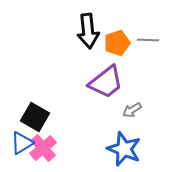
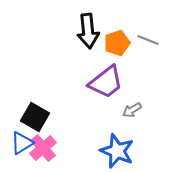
gray line: rotated 20 degrees clockwise
blue star: moved 7 px left, 2 px down
